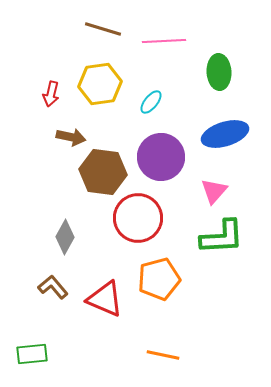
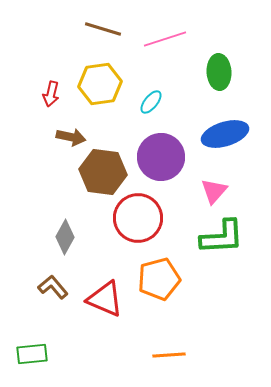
pink line: moved 1 px right, 2 px up; rotated 15 degrees counterclockwise
orange line: moved 6 px right; rotated 16 degrees counterclockwise
